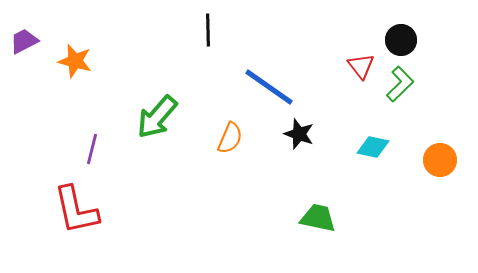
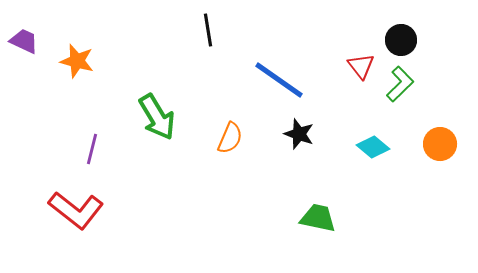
black line: rotated 8 degrees counterclockwise
purple trapezoid: rotated 52 degrees clockwise
orange star: moved 2 px right
blue line: moved 10 px right, 7 px up
green arrow: rotated 72 degrees counterclockwise
cyan diamond: rotated 28 degrees clockwise
orange circle: moved 16 px up
red L-shape: rotated 40 degrees counterclockwise
